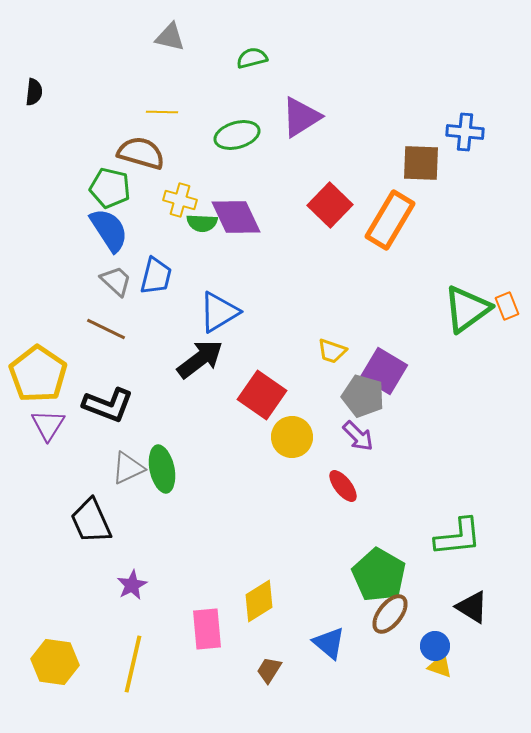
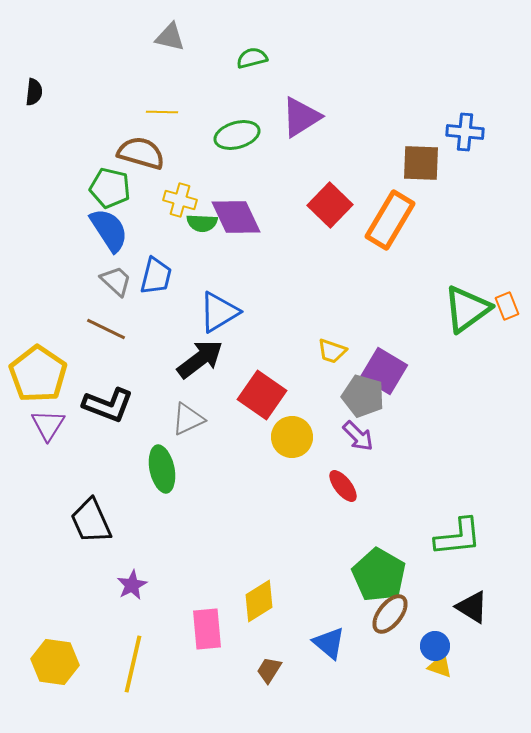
gray triangle at (128, 468): moved 60 px right, 49 px up
